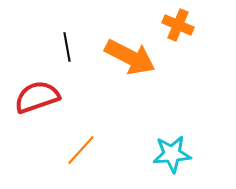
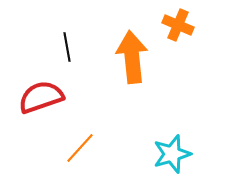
orange arrow: moved 2 px right; rotated 123 degrees counterclockwise
red semicircle: moved 4 px right
orange line: moved 1 px left, 2 px up
cyan star: rotated 12 degrees counterclockwise
